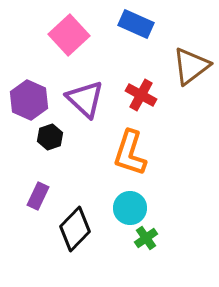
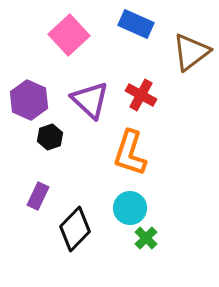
brown triangle: moved 14 px up
purple triangle: moved 5 px right, 1 px down
green cross: rotated 10 degrees counterclockwise
